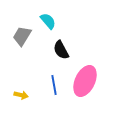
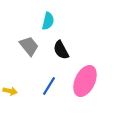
cyan semicircle: rotated 54 degrees clockwise
gray trapezoid: moved 7 px right, 10 px down; rotated 110 degrees clockwise
blue line: moved 5 px left, 1 px down; rotated 42 degrees clockwise
yellow arrow: moved 11 px left, 4 px up
